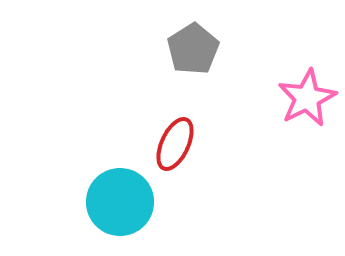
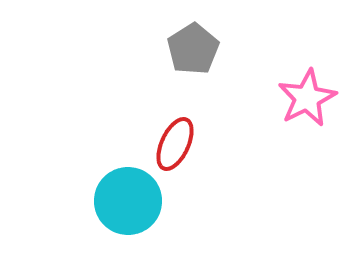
cyan circle: moved 8 px right, 1 px up
